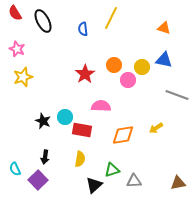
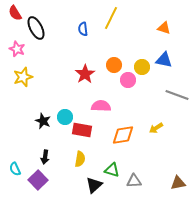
black ellipse: moved 7 px left, 7 px down
green triangle: rotated 35 degrees clockwise
